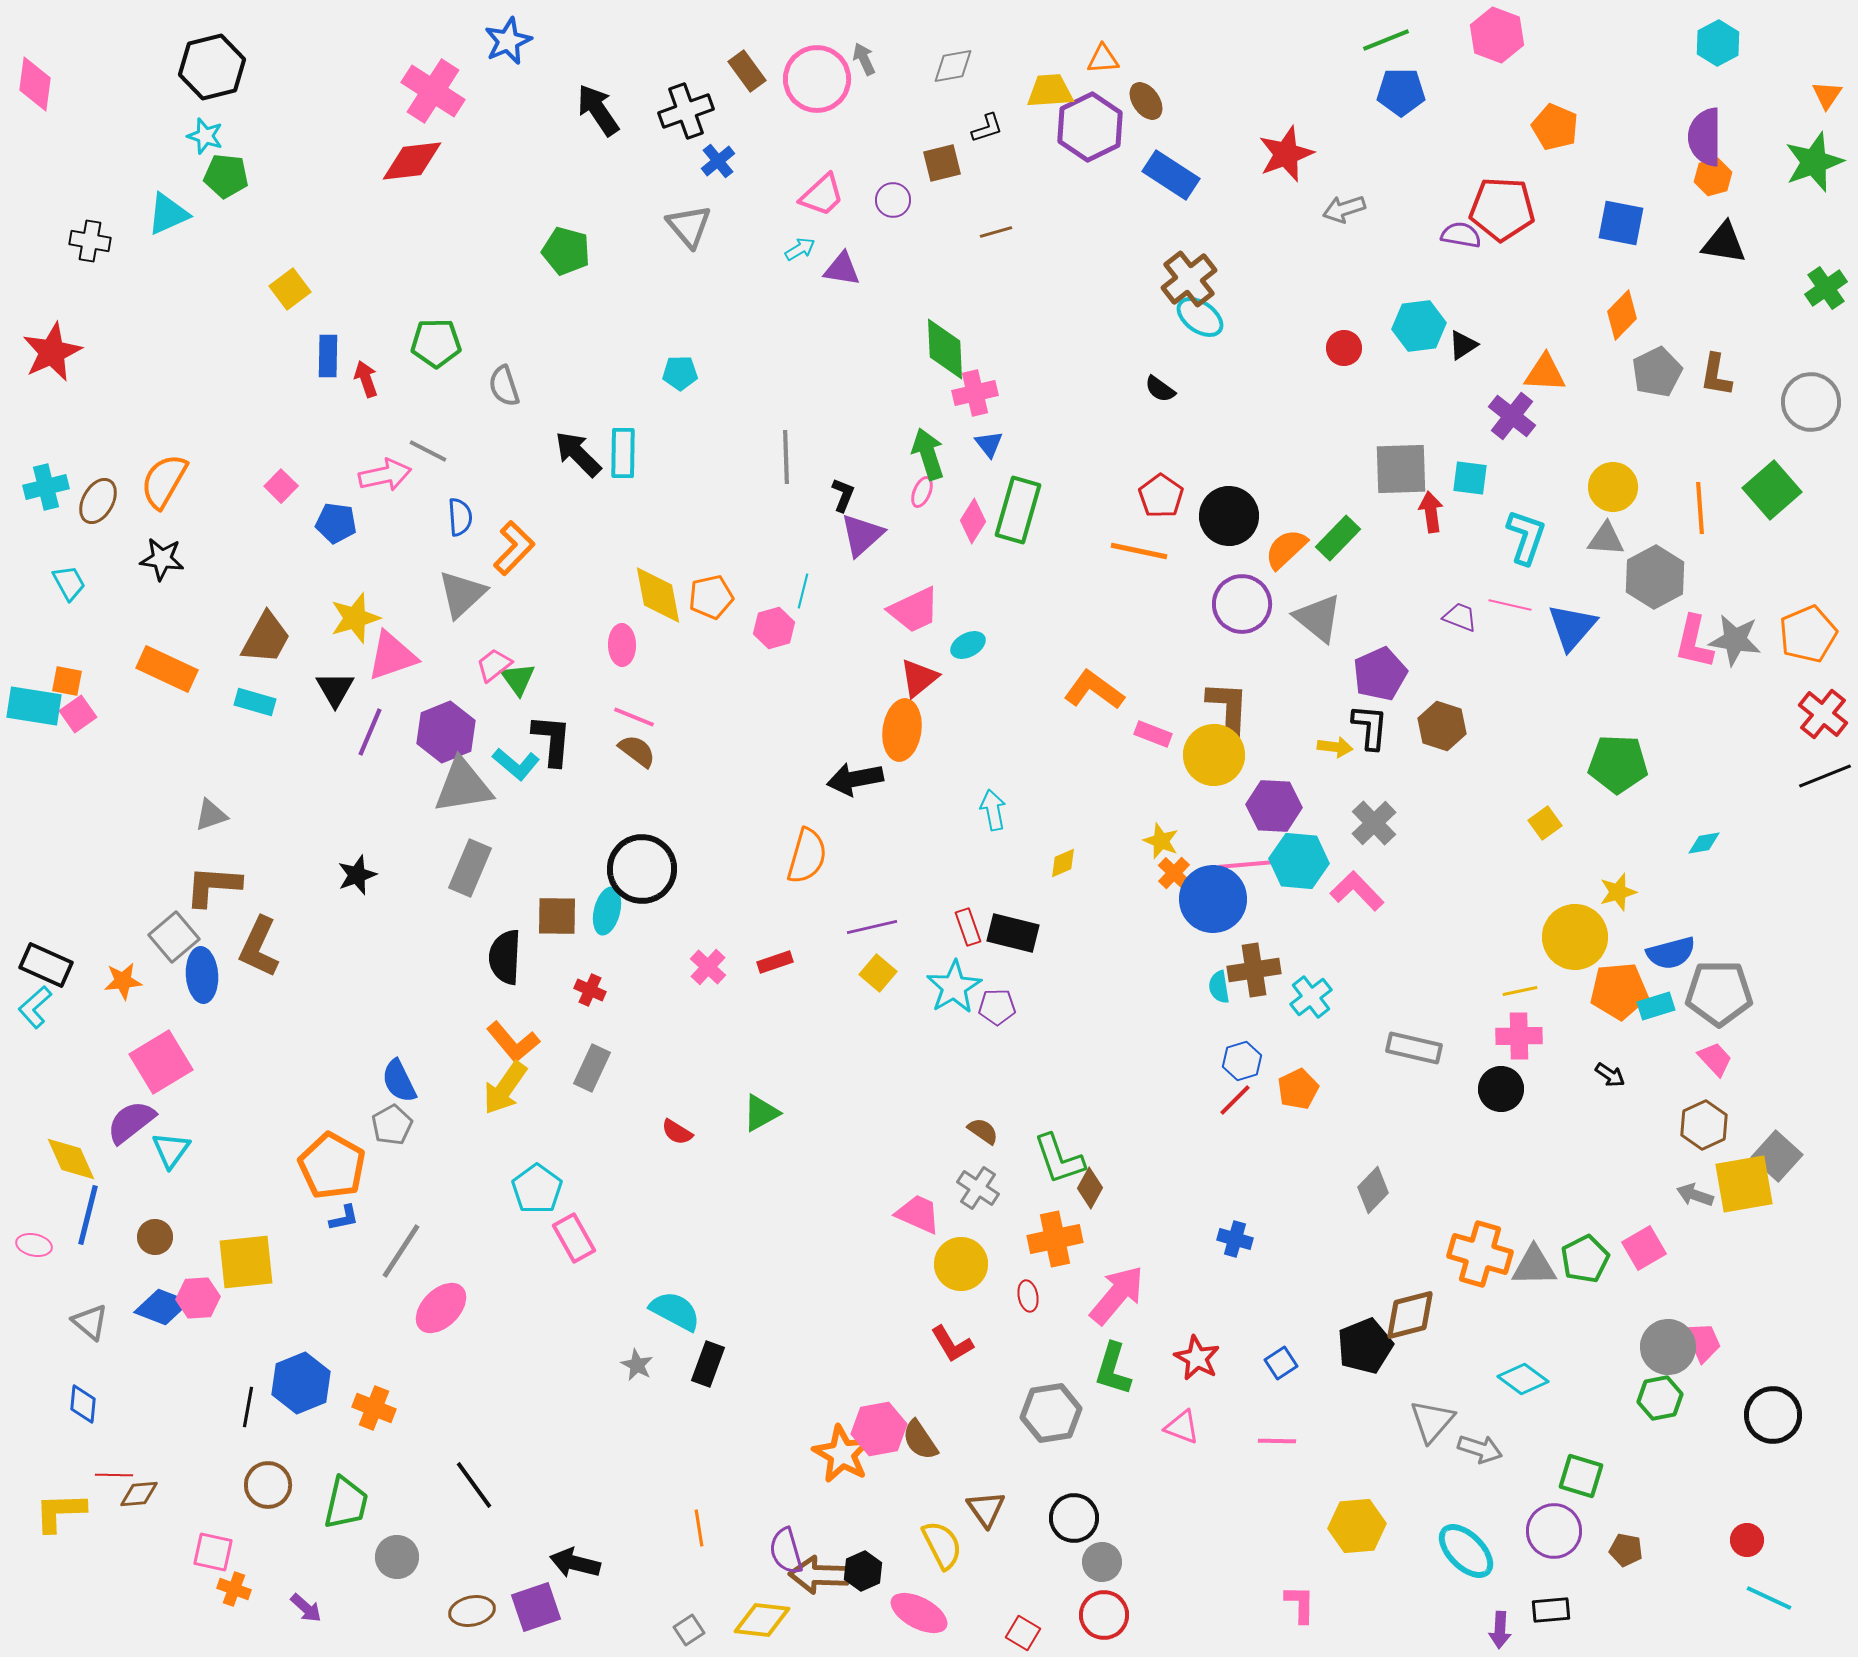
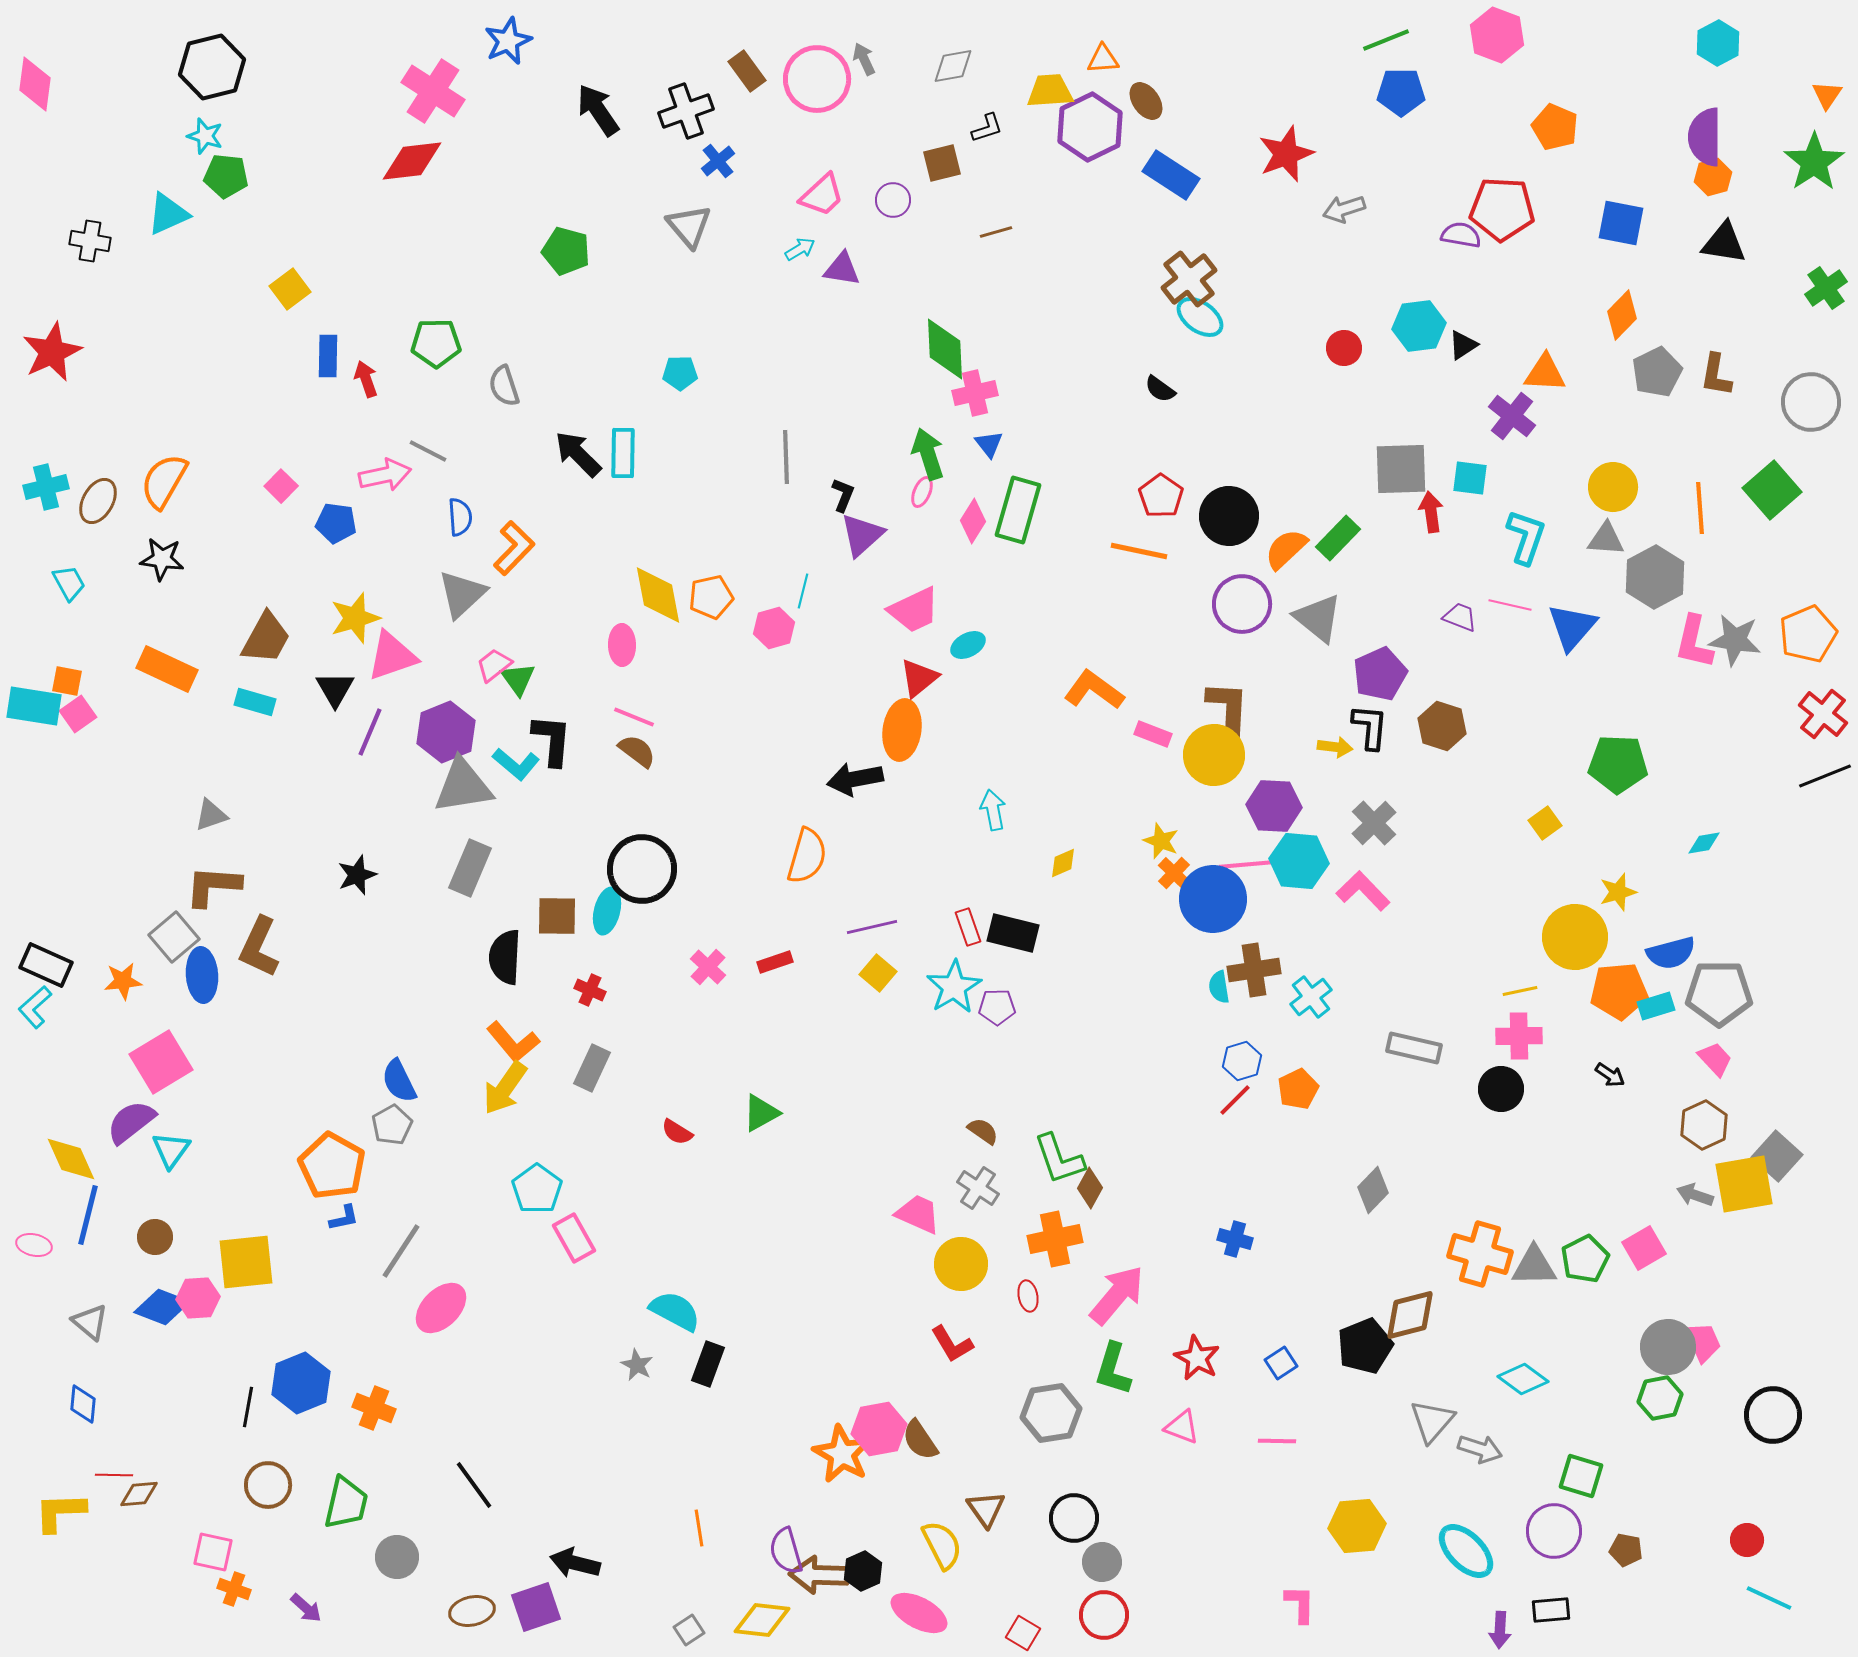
green star at (1814, 162): rotated 14 degrees counterclockwise
pink L-shape at (1357, 891): moved 6 px right
